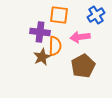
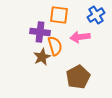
orange semicircle: rotated 18 degrees counterclockwise
brown pentagon: moved 5 px left, 11 px down
